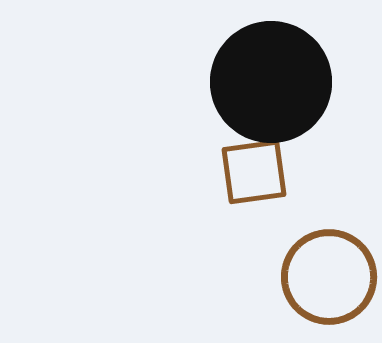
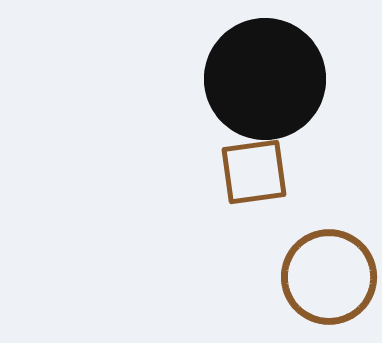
black circle: moved 6 px left, 3 px up
